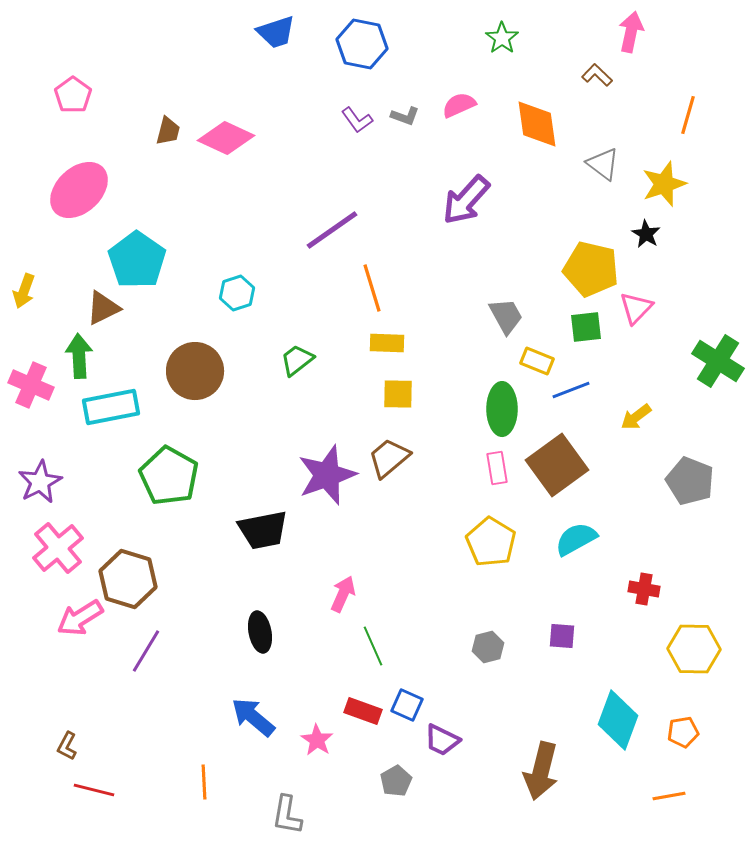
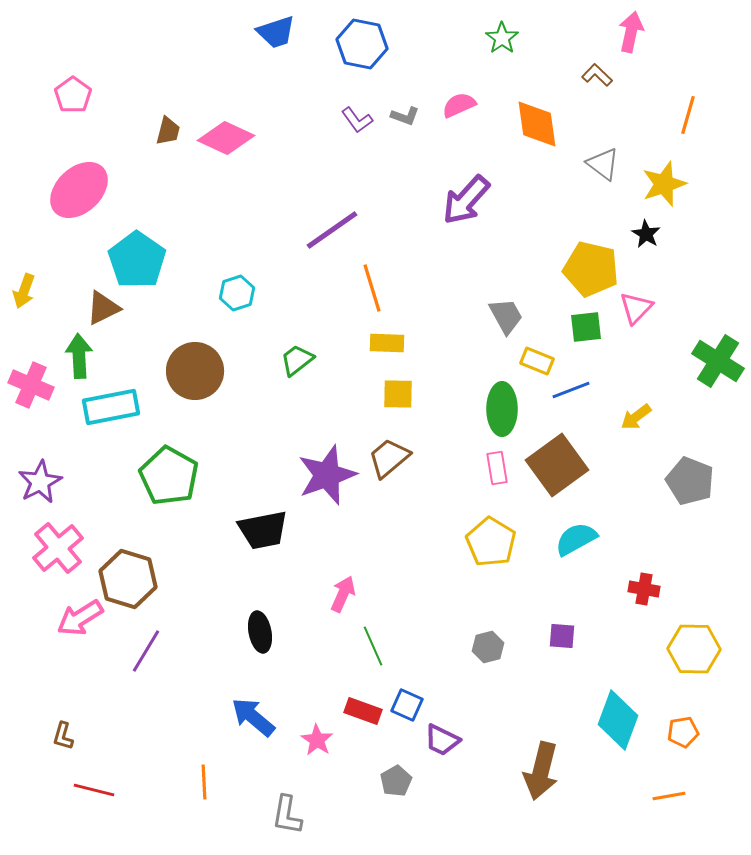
brown L-shape at (67, 746): moved 4 px left, 10 px up; rotated 12 degrees counterclockwise
